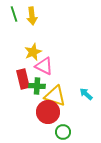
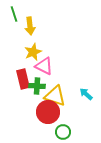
yellow arrow: moved 2 px left, 10 px down
